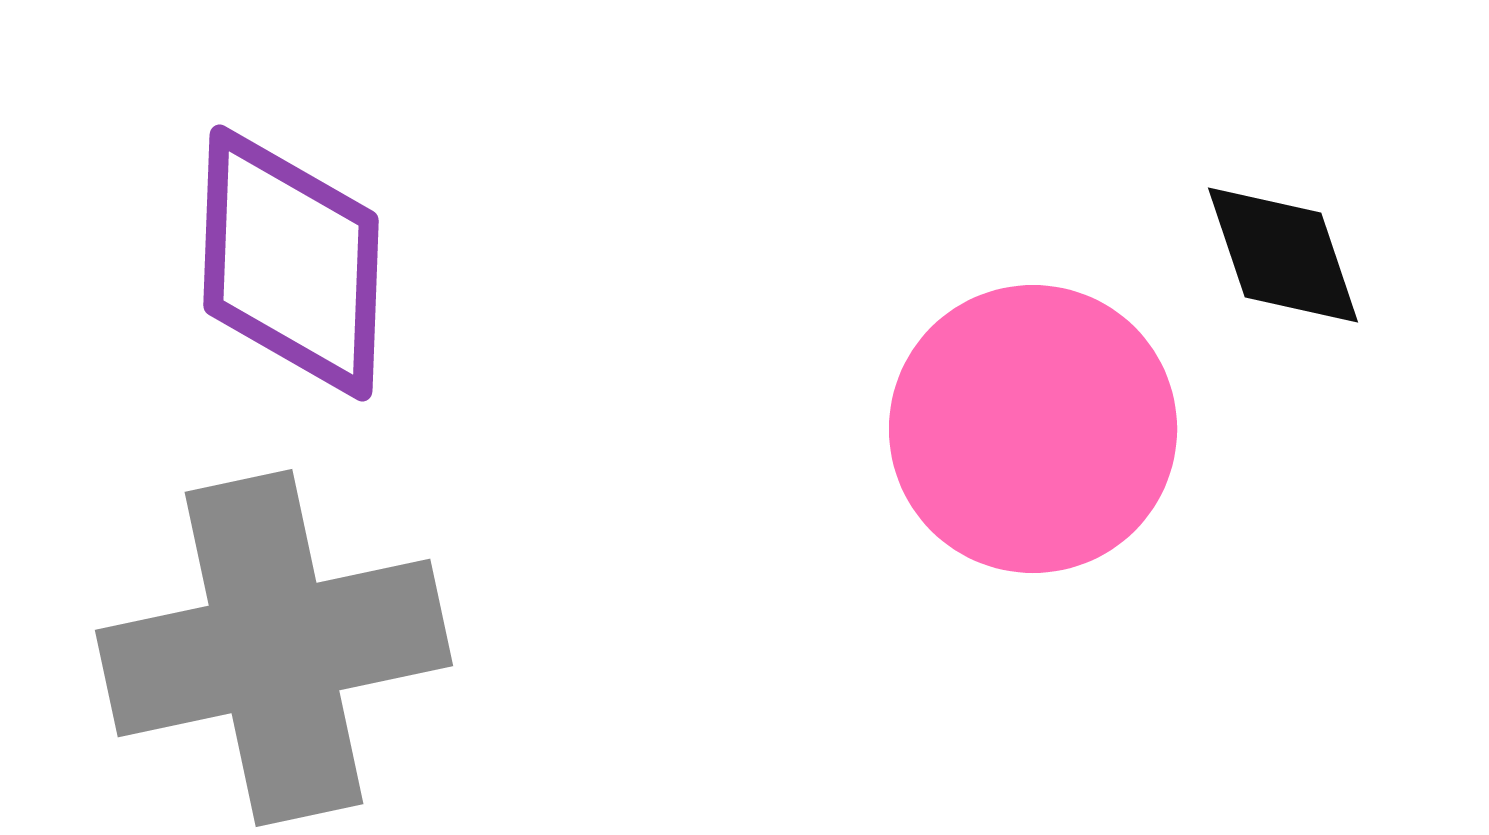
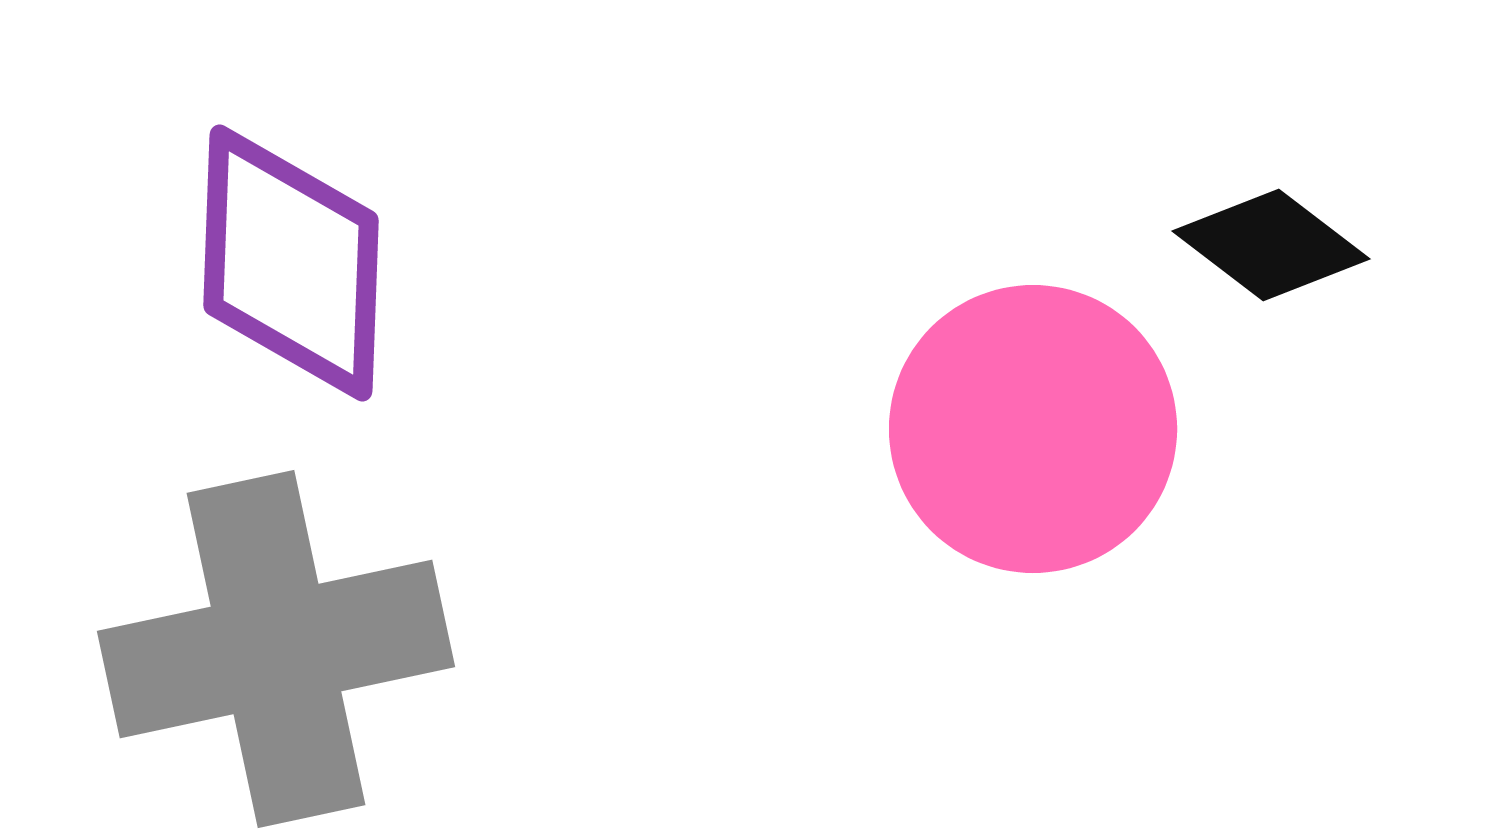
black diamond: moved 12 px left, 10 px up; rotated 34 degrees counterclockwise
gray cross: moved 2 px right, 1 px down
